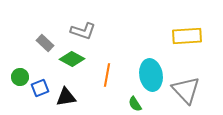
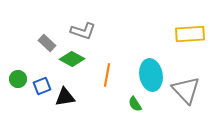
yellow rectangle: moved 3 px right, 2 px up
gray rectangle: moved 2 px right
green circle: moved 2 px left, 2 px down
blue square: moved 2 px right, 2 px up
black triangle: moved 1 px left
